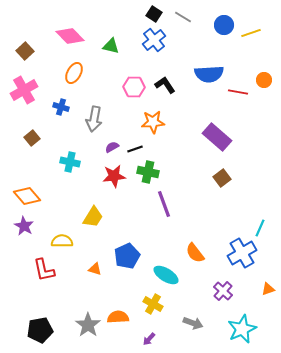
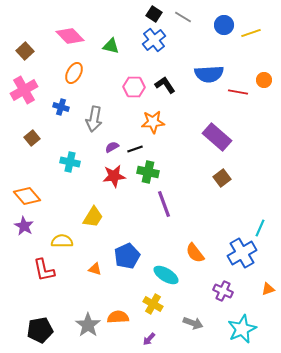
purple cross at (223, 291): rotated 18 degrees counterclockwise
